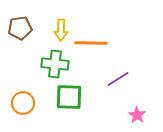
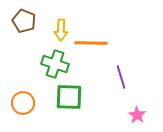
brown pentagon: moved 4 px right, 7 px up; rotated 30 degrees clockwise
green cross: rotated 12 degrees clockwise
purple line: moved 3 px right, 2 px up; rotated 75 degrees counterclockwise
